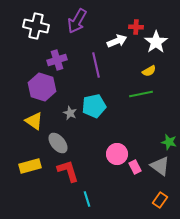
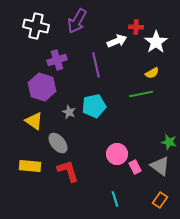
yellow semicircle: moved 3 px right, 2 px down
gray star: moved 1 px left, 1 px up
yellow rectangle: rotated 20 degrees clockwise
cyan line: moved 28 px right
